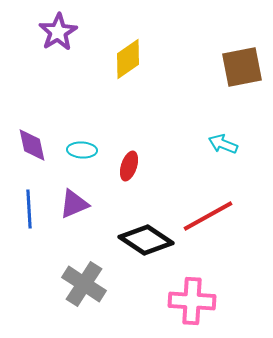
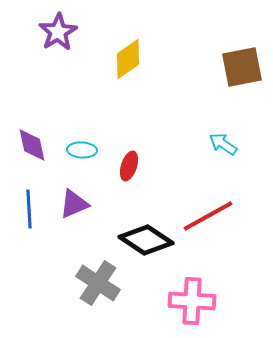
cyan arrow: rotated 12 degrees clockwise
gray cross: moved 14 px right, 1 px up
